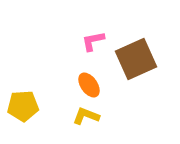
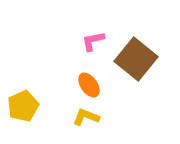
brown square: rotated 27 degrees counterclockwise
yellow pentagon: rotated 20 degrees counterclockwise
yellow L-shape: moved 1 px down
